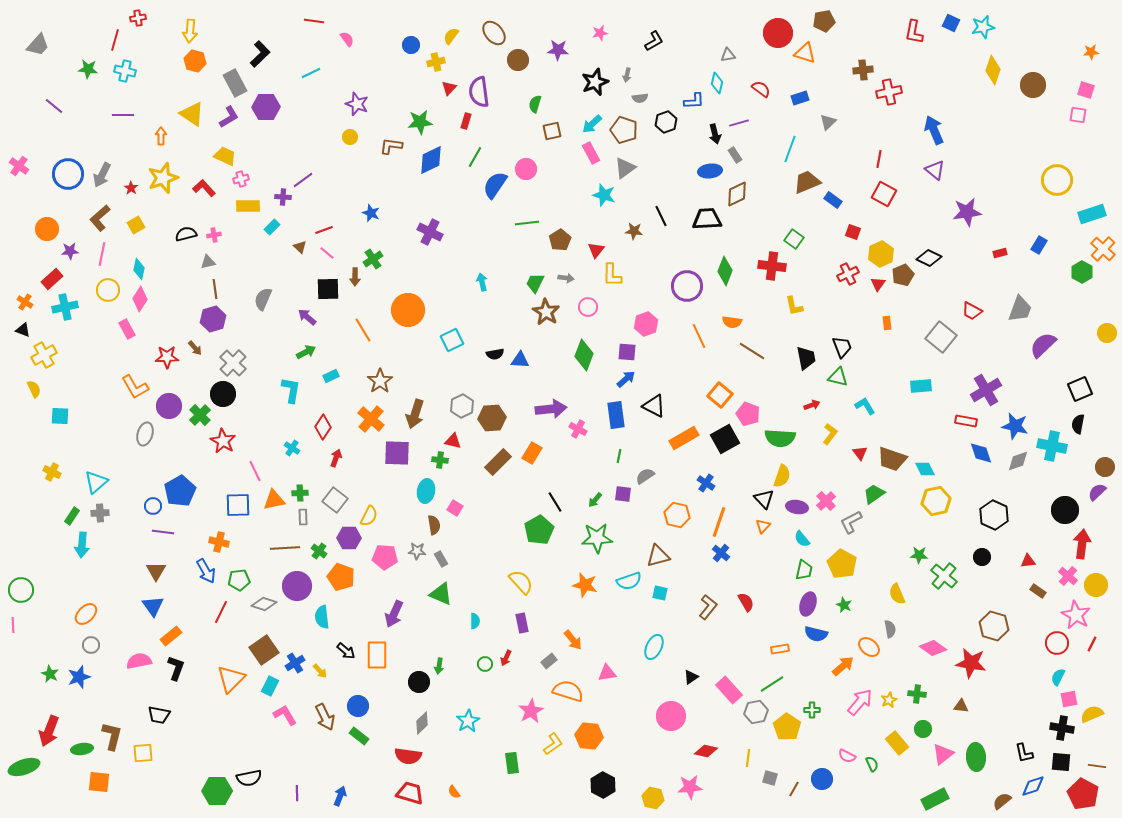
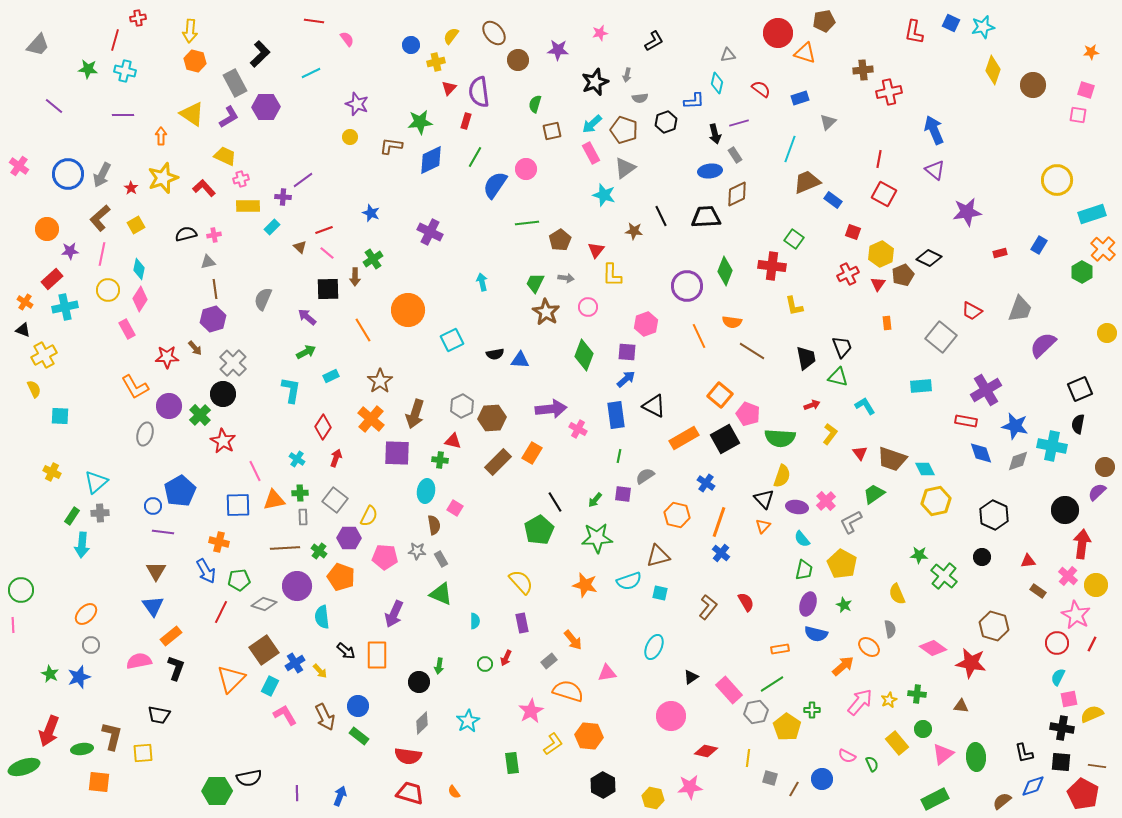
black trapezoid at (707, 219): moved 1 px left, 2 px up
cyan cross at (292, 448): moved 5 px right, 11 px down
